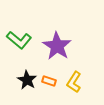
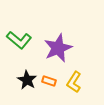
purple star: moved 1 px right, 2 px down; rotated 16 degrees clockwise
